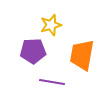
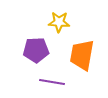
yellow star: moved 8 px right, 3 px up; rotated 20 degrees clockwise
purple pentagon: moved 3 px right, 1 px up
